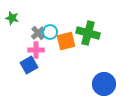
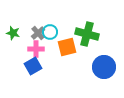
green star: moved 1 px right, 15 px down
green cross: moved 1 px left, 1 px down
orange square: moved 1 px right, 6 px down
pink cross: moved 1 px up
blue square: moved 4 px right, 1 px down
blue circle: moved 17 px up
